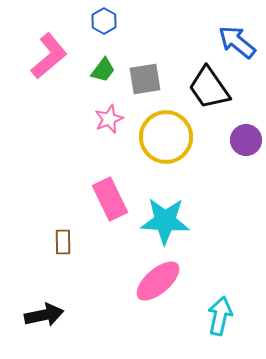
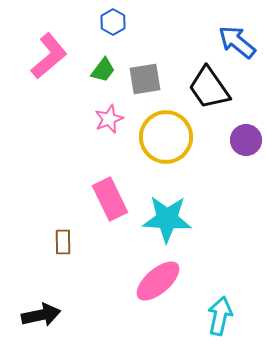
blue hexagon: moved 9 px right, 1 px down
cyan star: moved 2 px right, 2 px up
black arrow: moved 3 px left
